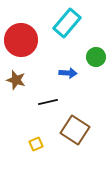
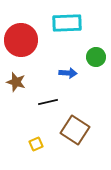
cyan rectangle: rotated 48 degrees clockwise
brown star: moved 2 px down
